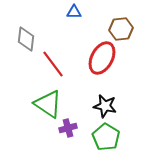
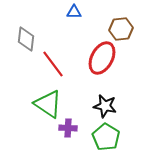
purple cross: rotated 18 degrees clockwise
